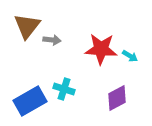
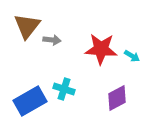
cyan arrow: moved 2 px right
